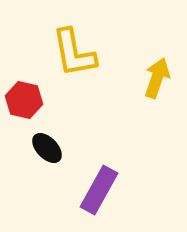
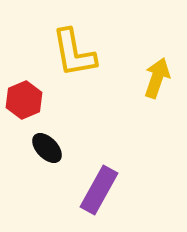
red hexagon: rotated 24 degrees clockwise
